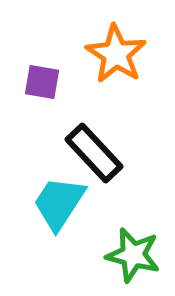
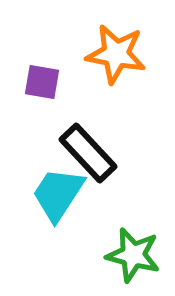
orange star: rotated 22 degrees counterclockwise
black rectangle: moved 6 px left
cyan trapezoid: moved 1 px left, 9 px up
